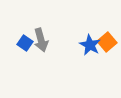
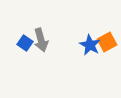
orange square: rotated 12 degrees clockwise
